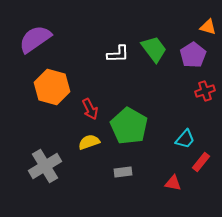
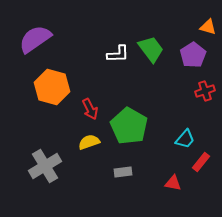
green trapezoid: moved 3 px left
